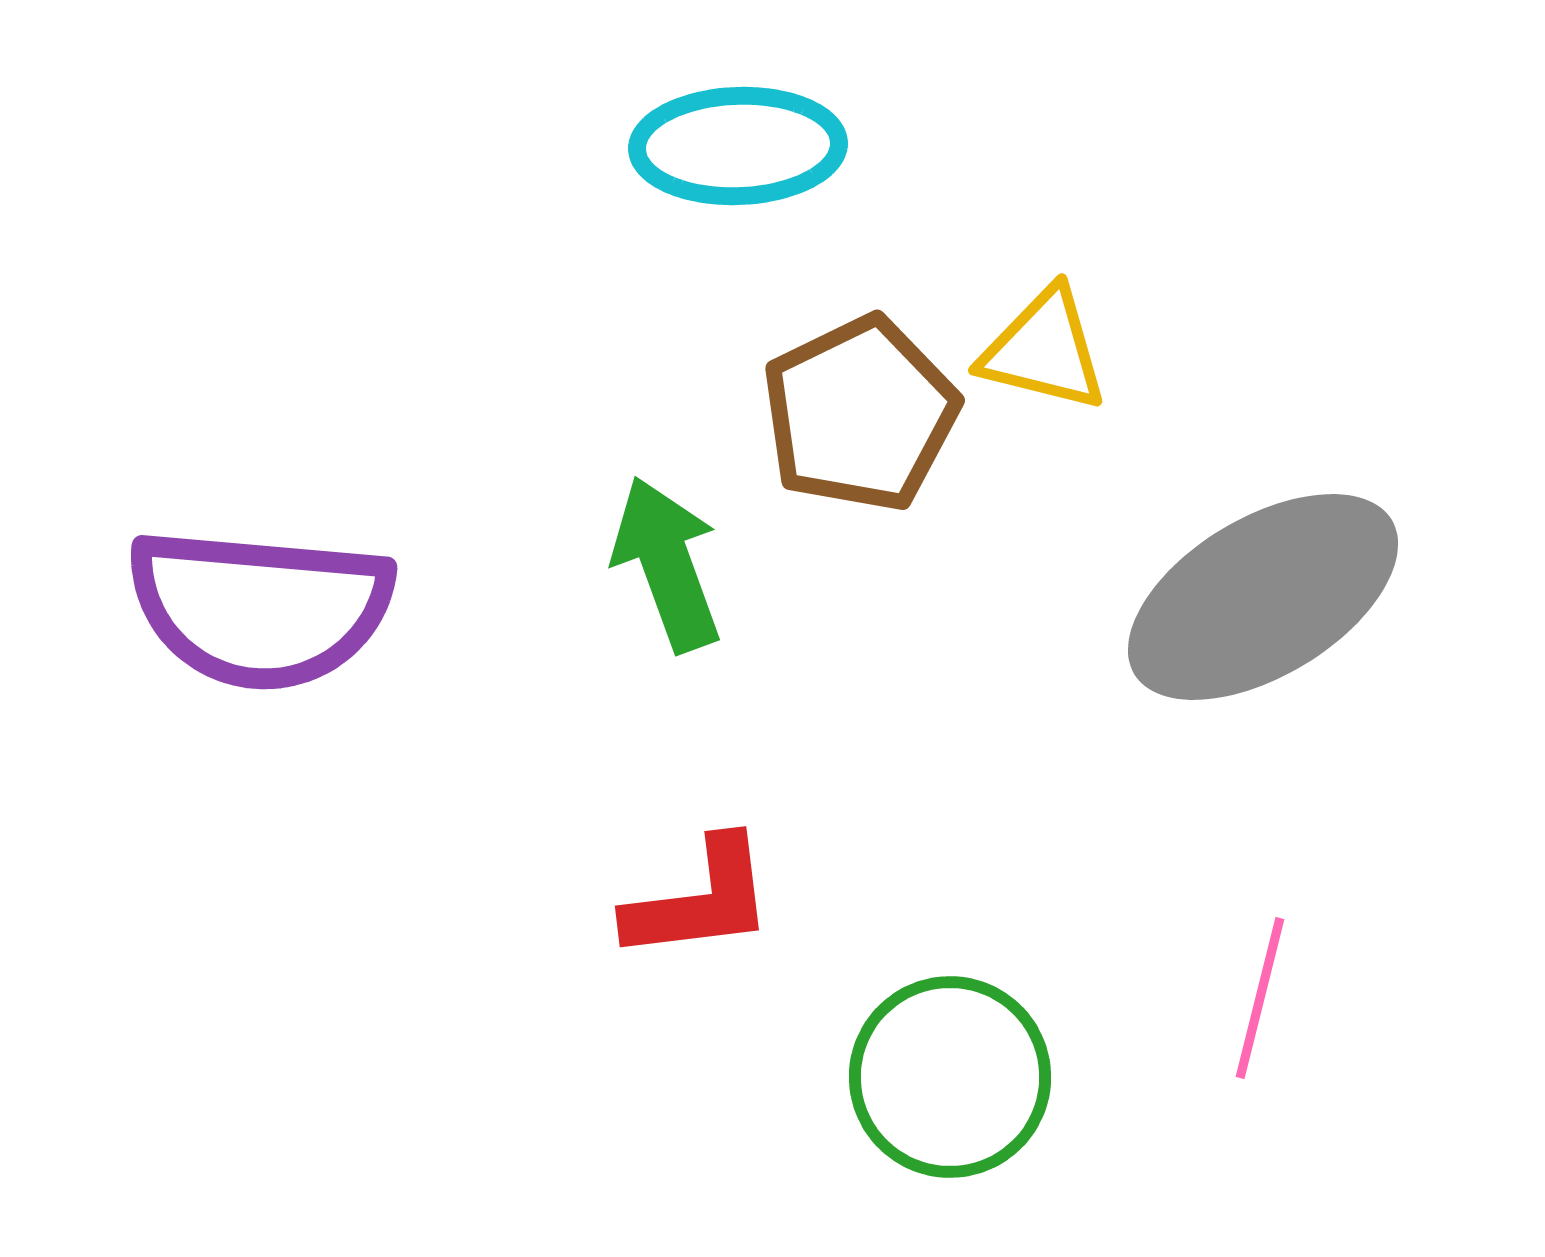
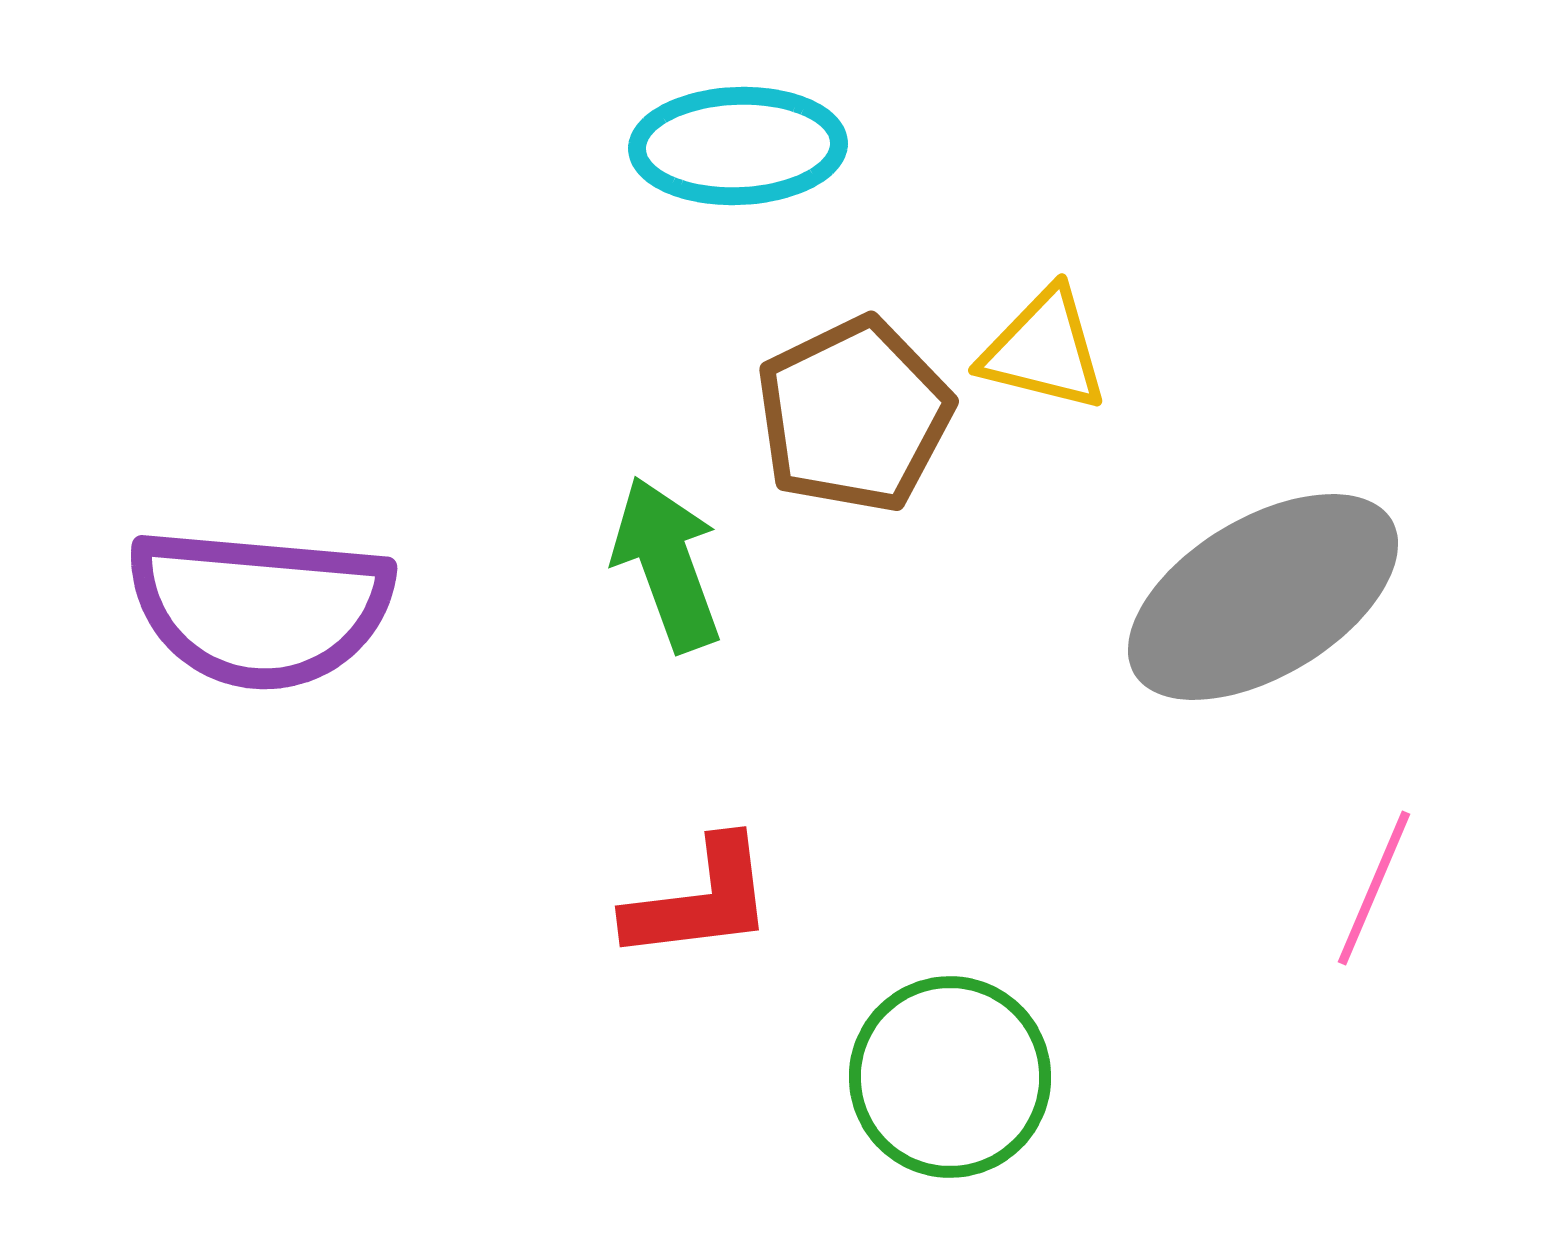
brown pentagon: moved 6 px left, 1 px down
pink line: moved 114 px right, 110 px up; rotated 9 degrees clockwise
